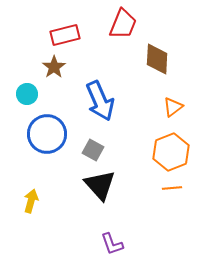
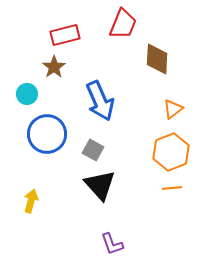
orange triangle: moved 2 px down
